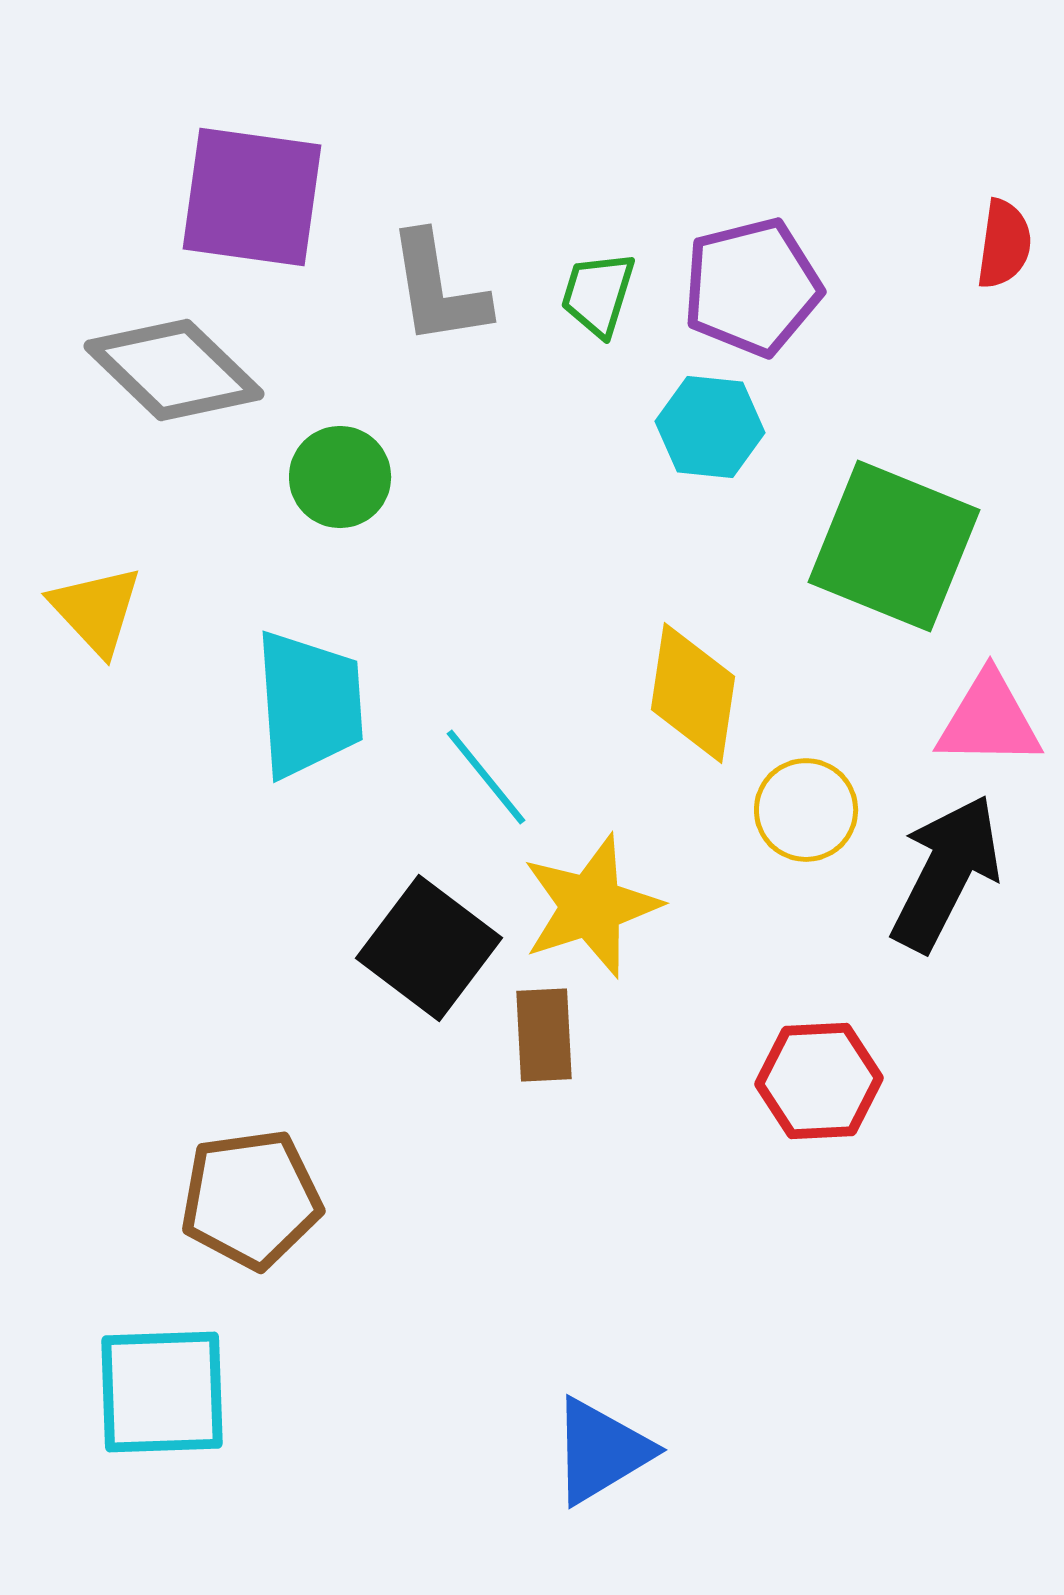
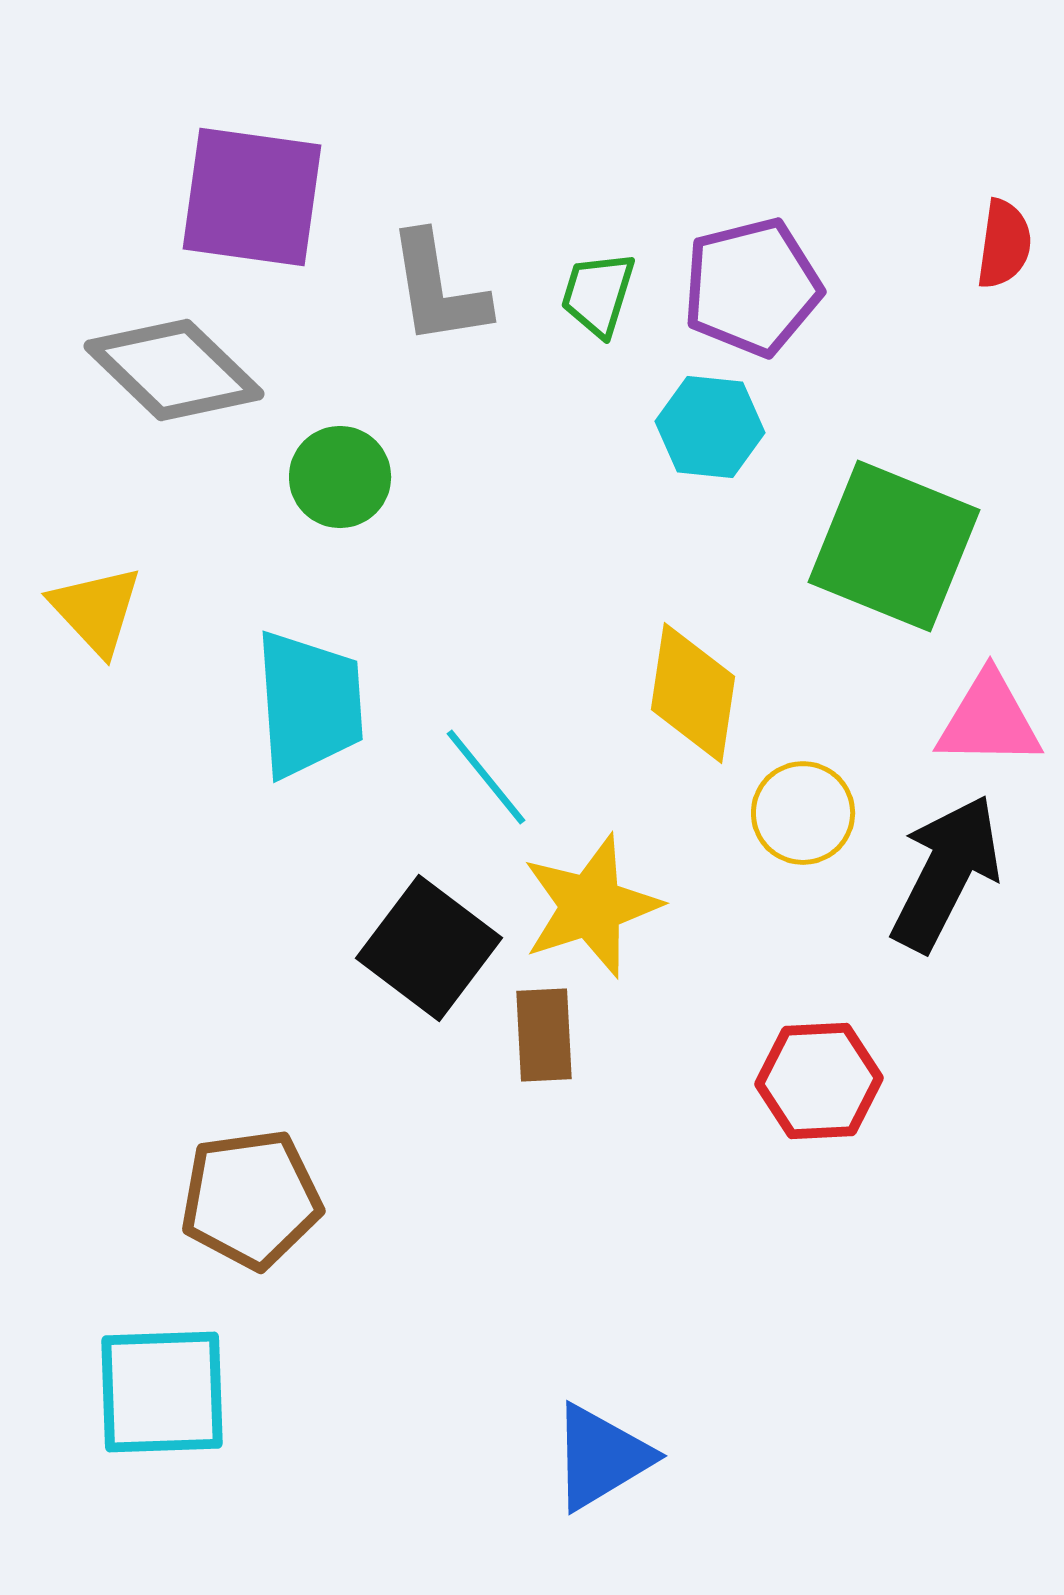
yellow circle: moved 3 px left, 3 px down
blue triangle: moved 6 px down
